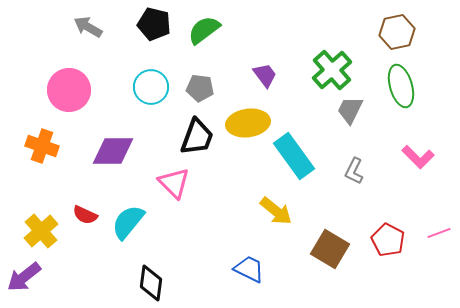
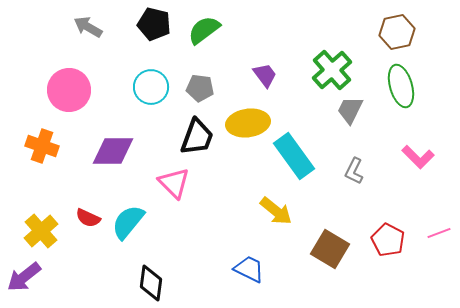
red semicircle: moved 3 px right, 3 px down
